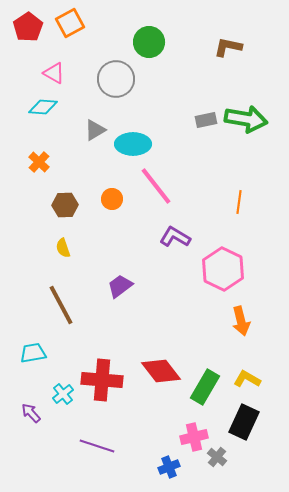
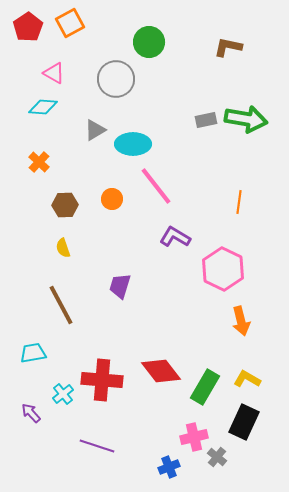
purple trapezoid: rotated 36 degrees counterclockwise
